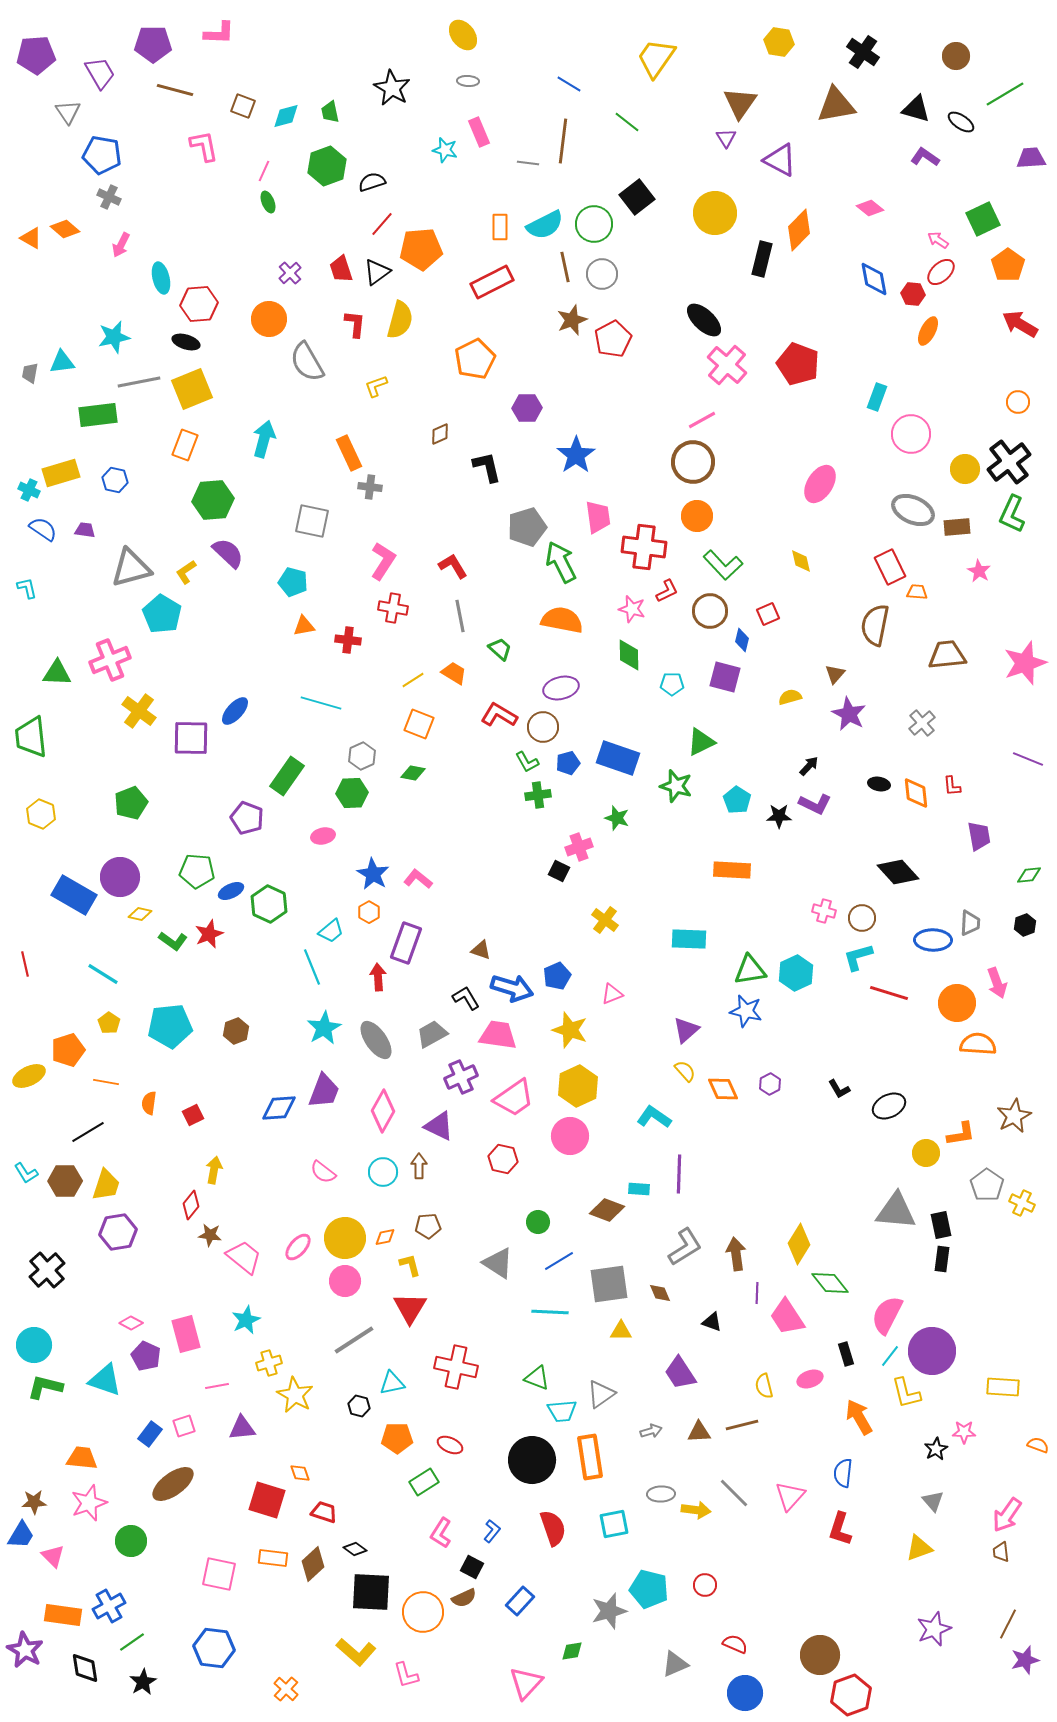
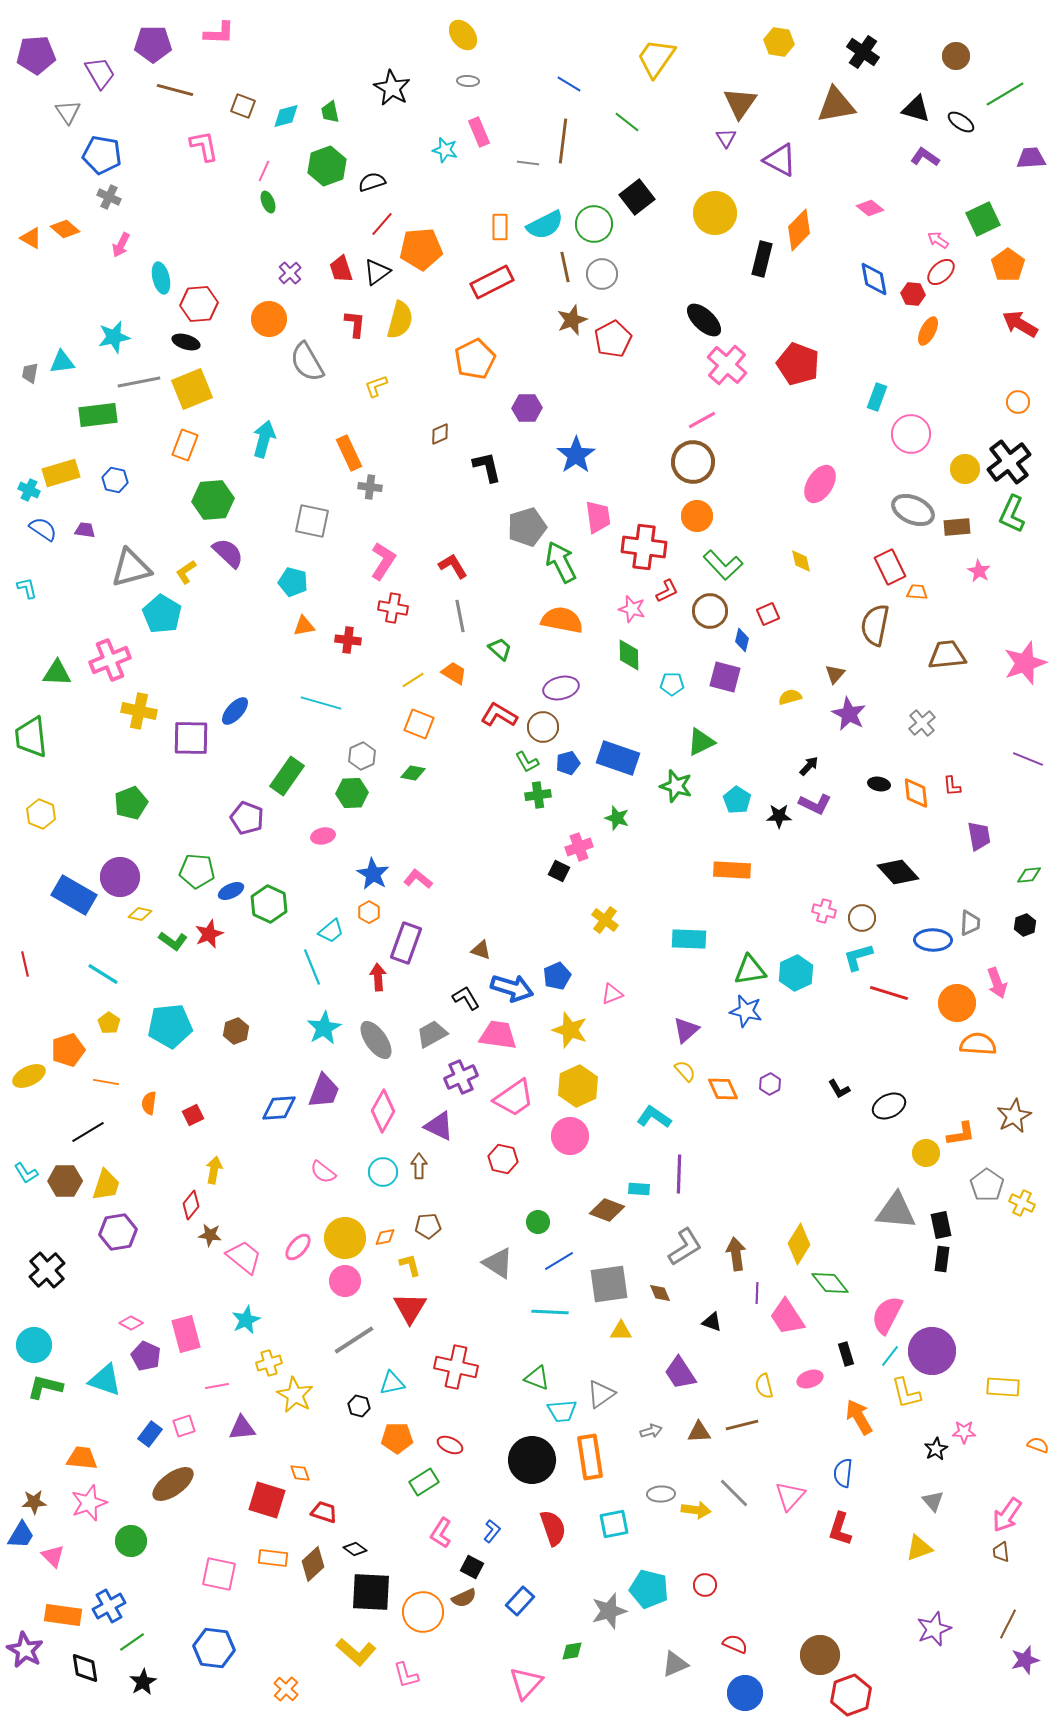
yellow cross at (139, 711): rotated 24 degrees counterclockwise
